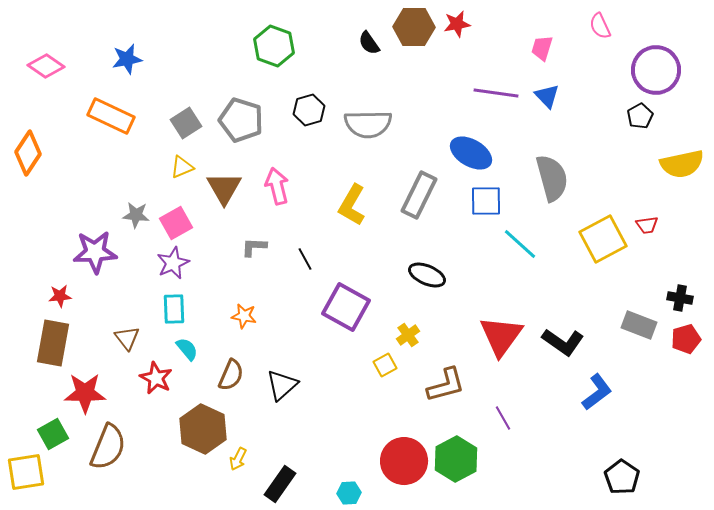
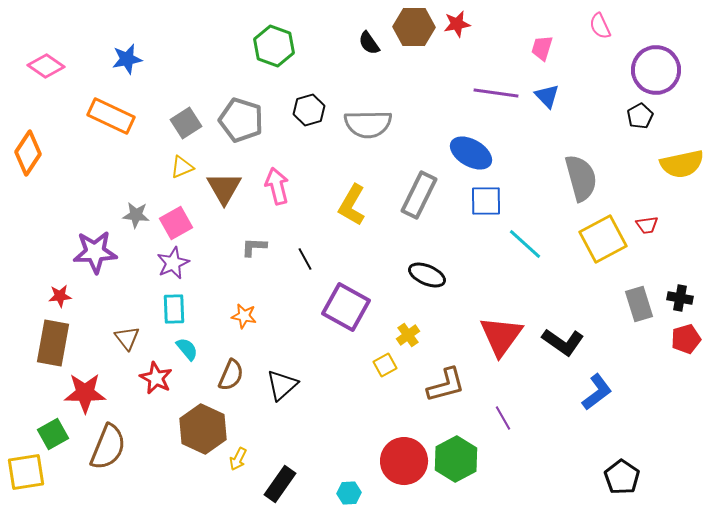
gray semicircle at (552, 178): moved 29 px right
cyan line at (520, 244): moved 5 px right
gray rectangle at (639, 325): moved 21 px up; rotated 52 degrees clockwise
